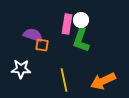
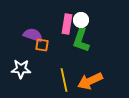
orange arrow: moved 13 px left
